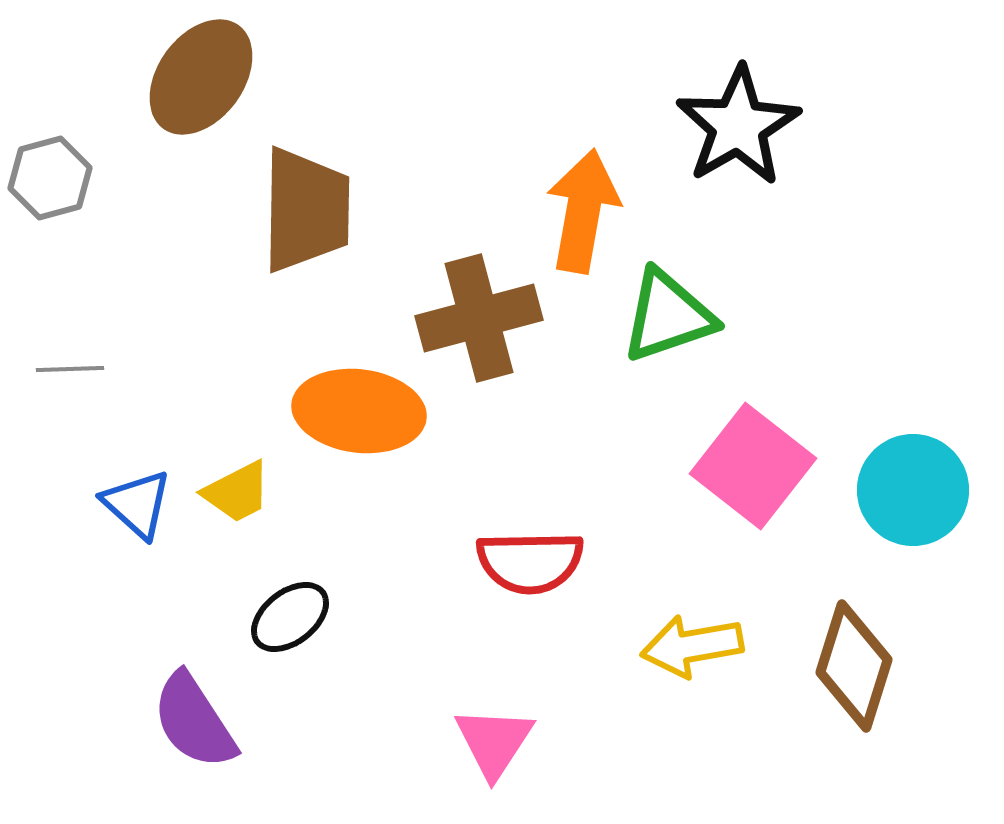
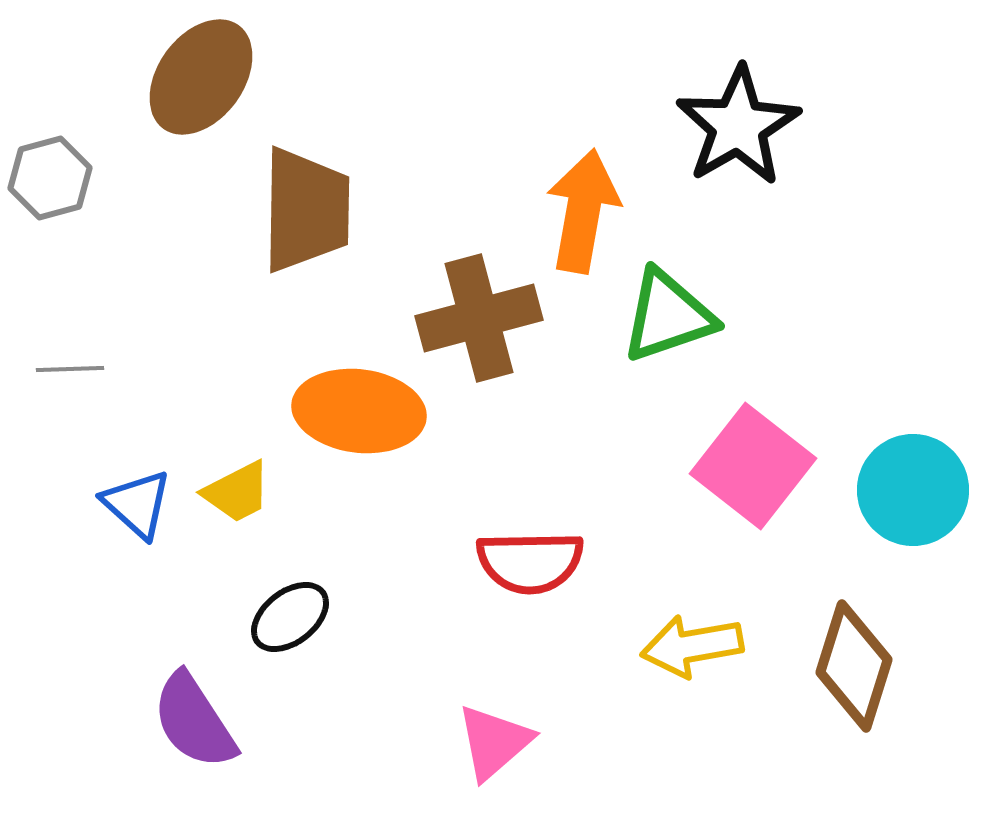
pink triangle: rotated 16 degrees clockwise
